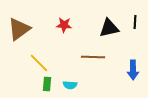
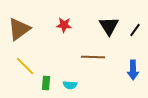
black line: moved 8 px down; rotated 32 degrees clockwise
black triangle: moved 2 px up; rotated 50 degrees counterclockwise
yellow line: moved 14 px left, 3 px down
green rectangle: moved 1 px left, 1 px up
